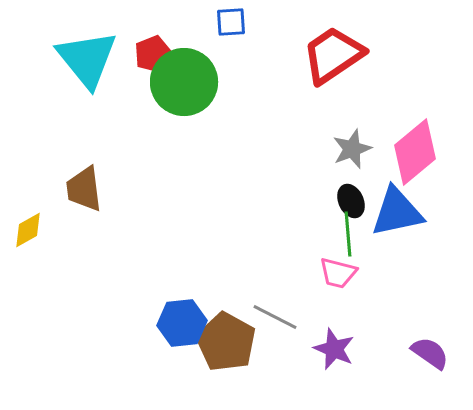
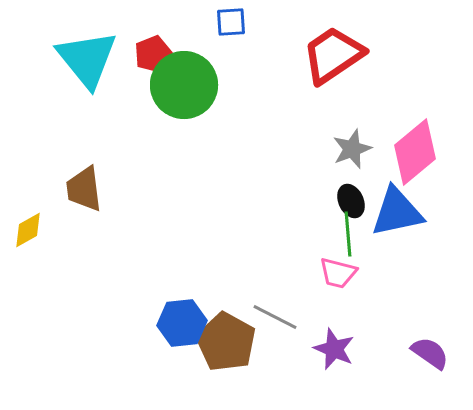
green circle: moved 3 px down
